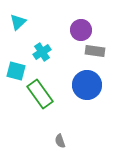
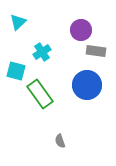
gray rectangle: moved 1 px right
